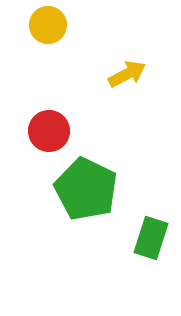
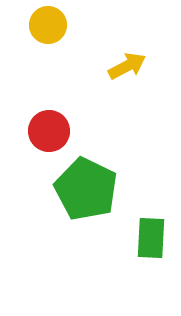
yellow arrow: moved 8 px up
green rectangle: rotated 15 degrees counterclockwise
